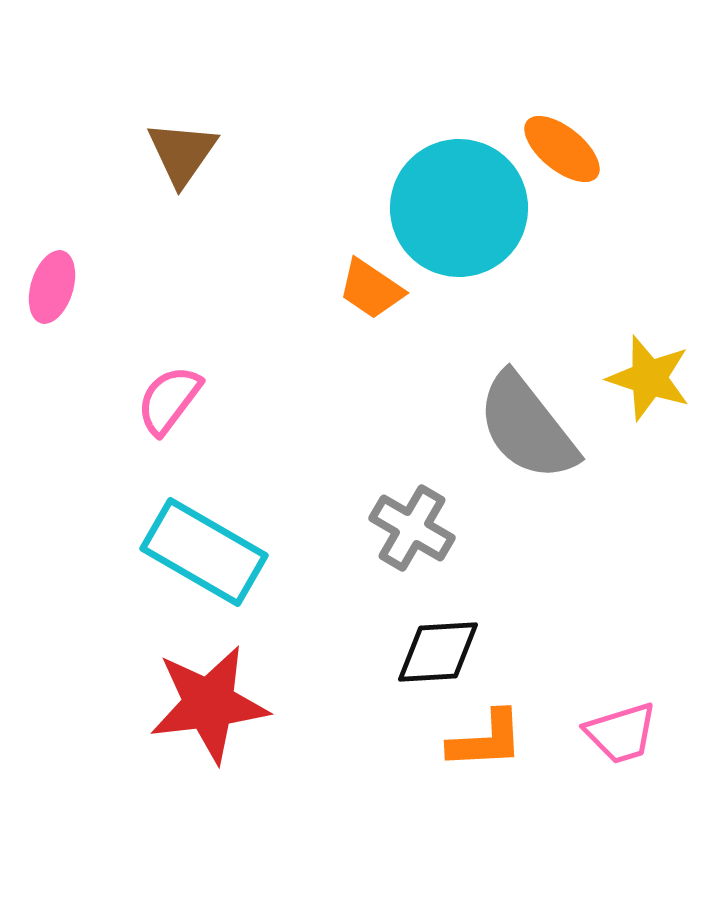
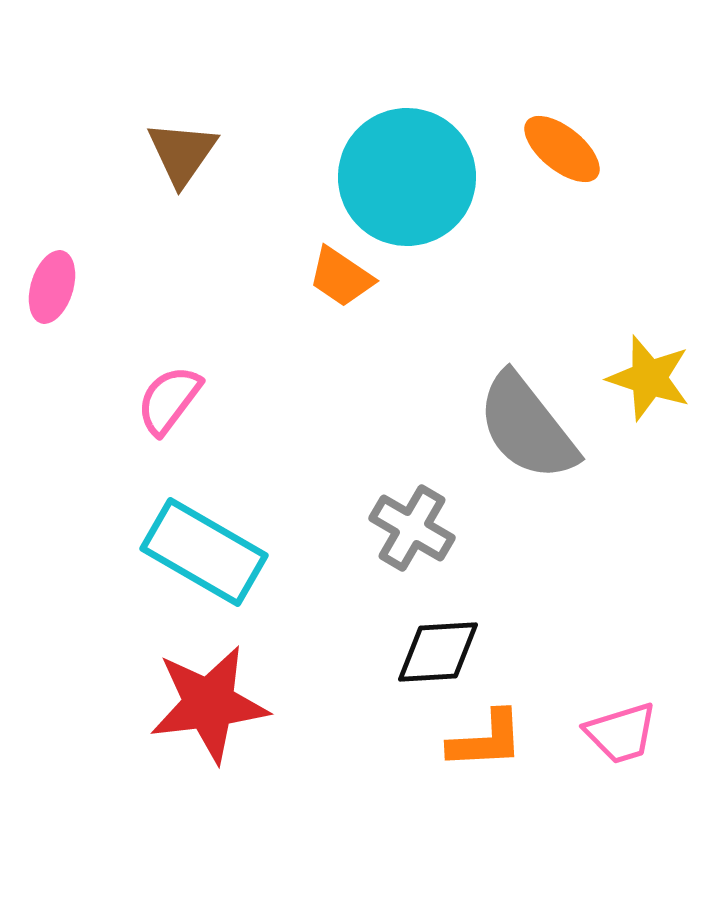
cyan circle: moved 52 px left, 31 px up
orange trapezoid: moved 30 px left, 12 px up
